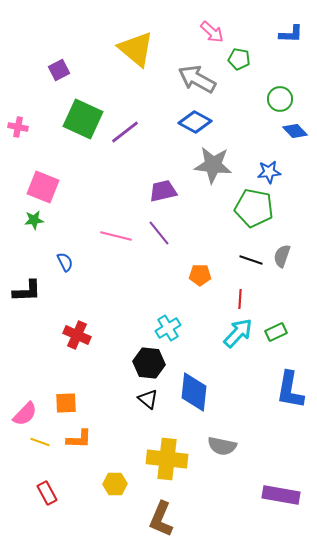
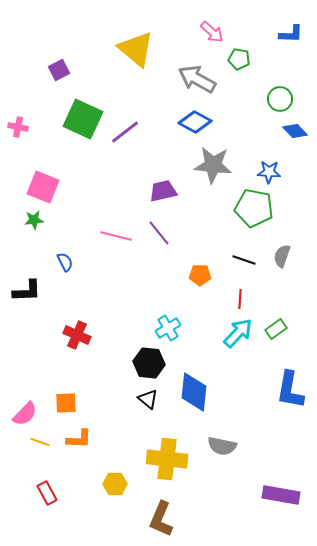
blue star at (269, 172): rotated 10 degrees clockwise
black line at (251, 260): moved 7 px left
green rectangle at (276, 332): moved 3 px up; rotated 10 degrees counterclockwise
